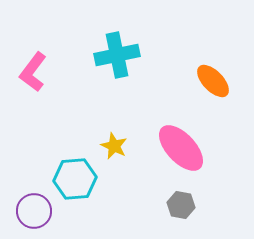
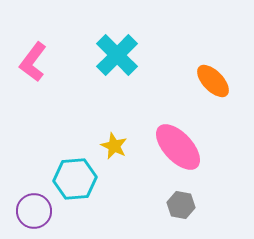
cyan cross: rotated 33 degrees counterclockwise
pink L-shape: moved 10 px up
pink ellipse: moved 3 px left, 1 px up
